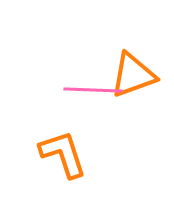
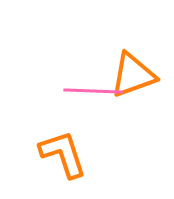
pink line: moved 1 px down
